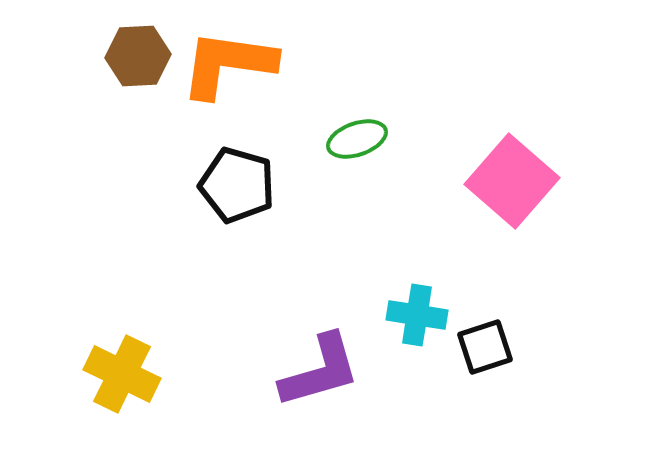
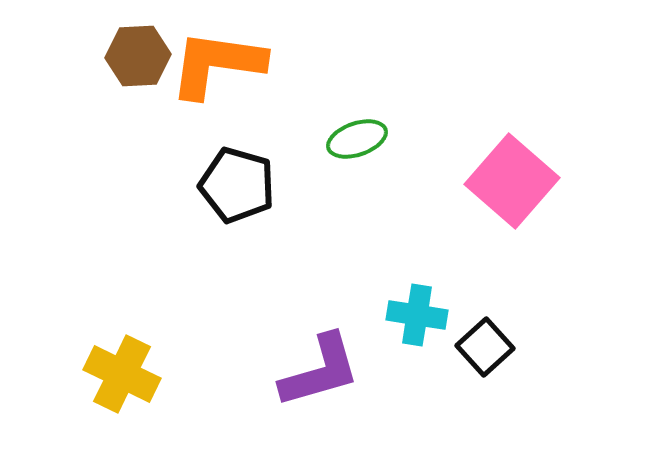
orange L-shape: moved 11 px left
black square: rotated 24 degrees counterclockwise
